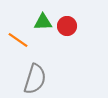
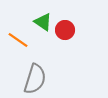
green triangle: rotated 36 degrees clockwise
red circle: moved 2 px left, 4 px down
